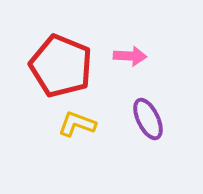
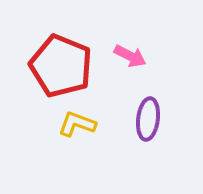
pink arrow: rotated 24 degrees clockwise
purple ellipse: rotated 33 degrees clockwise
